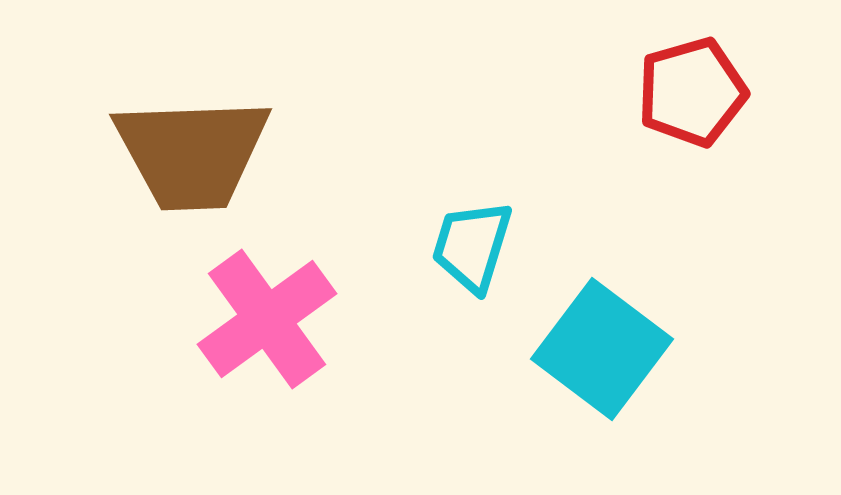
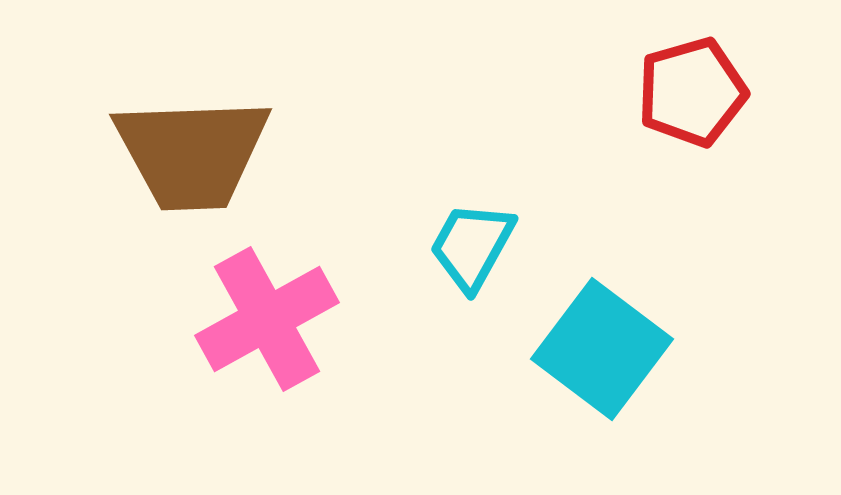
cyan trapezoid: rotated 12 degrees clockwise
pink cross: rotated 7 degrees clockwise
